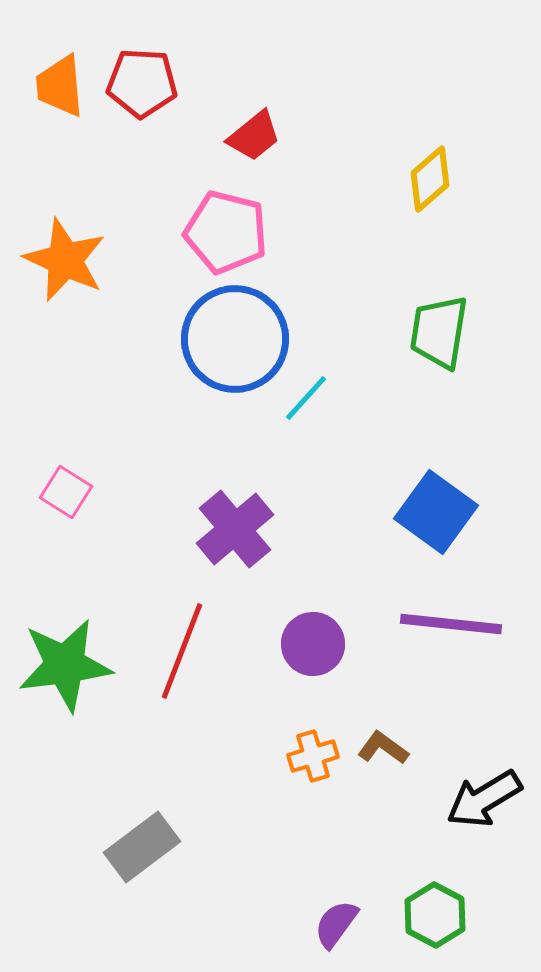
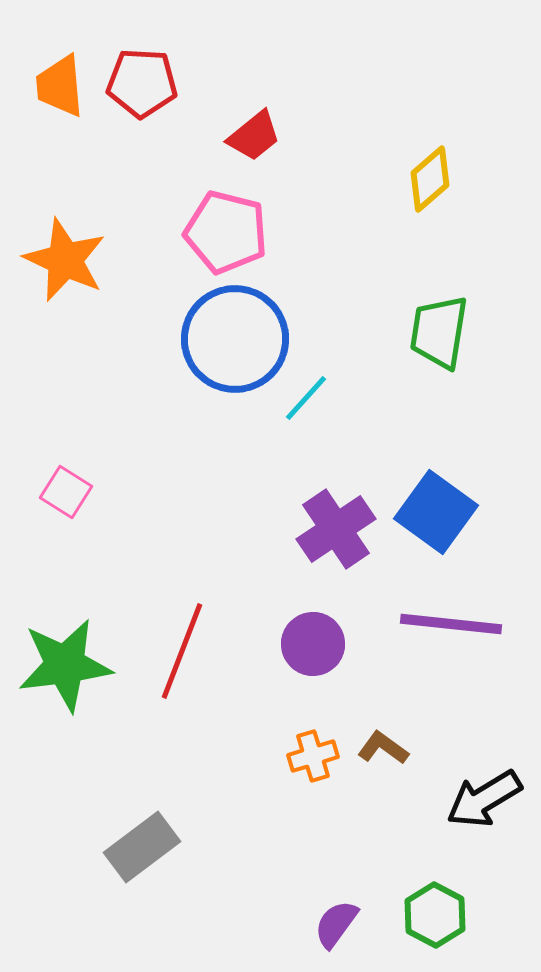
purple cross: moved 101 px right; rotated 6 degrees clockwise
